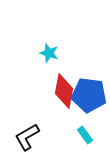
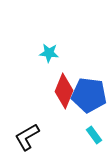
cyan star: rotated 12 degrees counterclockwise
red diamond: rotated 12 degrees clockwise
cyan rectangle: moved 9 px right
